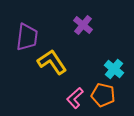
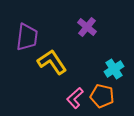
purple cross: moved 4 px right, 2 px down
cyan cross: rotated 18 degrees clockwise
orange pentagon: moved 1 px left, 1 px down
